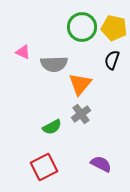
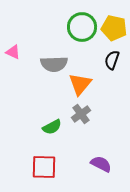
pink triangle: moved 10 px left
red square: rotated 28 degrees clockwise
